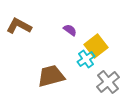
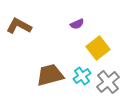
purple semicircle: moved 7 px right, 6 px up; rotated 120 degrees clockwise
yellow square: moved 2 px right, 2 px down
cyan cross: moved 4 px left, 17 px down
brown trapezoid: moved 1 px left, 1 px up
